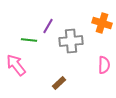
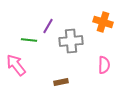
orange cross: moved 1 px right, 1 px up
brown rectangle: moved 2 px right, 1 px up; rotated 32 degrees clockwise
